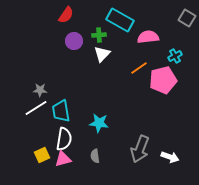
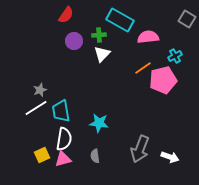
gray square: moved 1 px down
orange line: moved 4 px right
gray star: rotated 24 degrees counterclockwise
